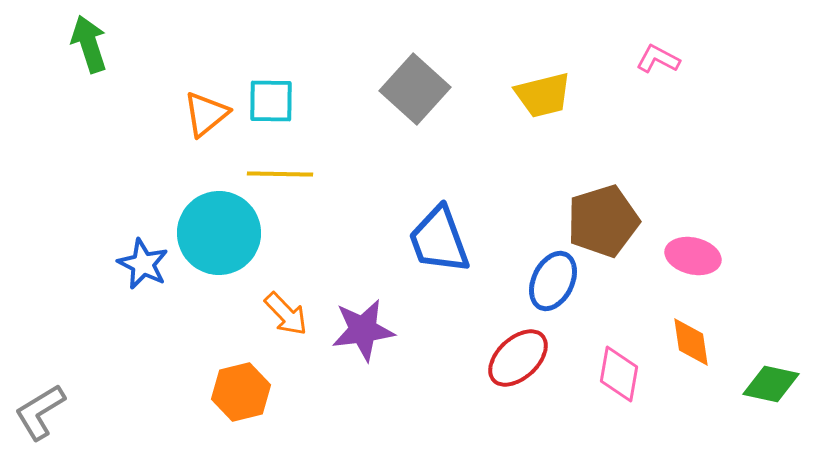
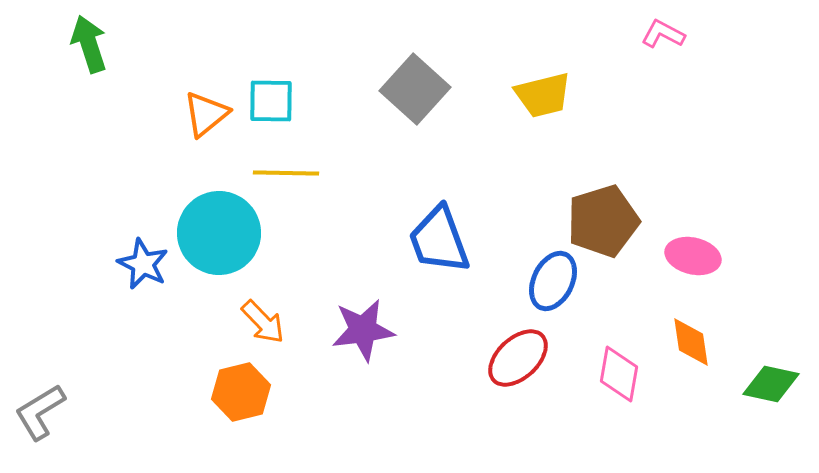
pink L-shape: moved 5 px right, 25 px up
yellow line: moved 6 px right, 1 px up
orange arrow: moved 23 px left, 8 px down
